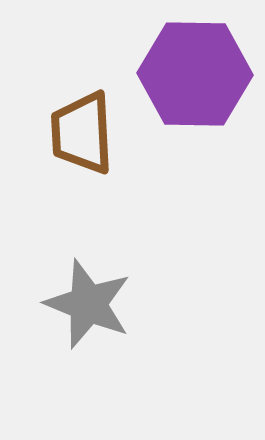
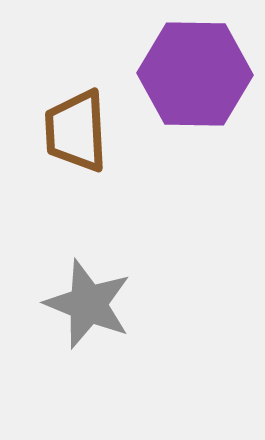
brown trapezoid: moved 6 px left, 2 px up
